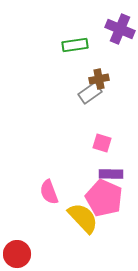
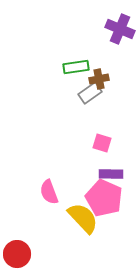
green rectangle: moved 1 px right, 22 px down
